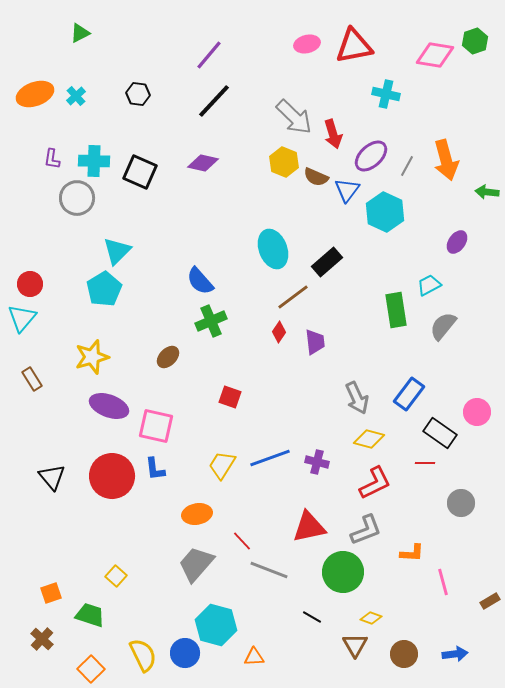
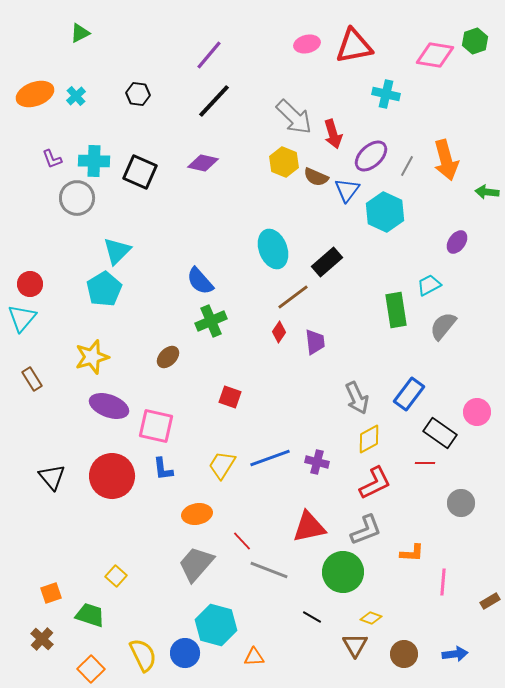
purple L-shape at (52, 159): rotated 30 degrees counterclockwise
yellow diamond at (369, 439): rotated 44 degrees counterclockwise
blue L-shape at (155, 469): moved 8 px right
pink line at (443, 582): rotated 20 degrees clockwise
